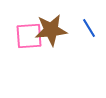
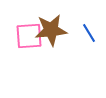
blue line: moved 5 px down
